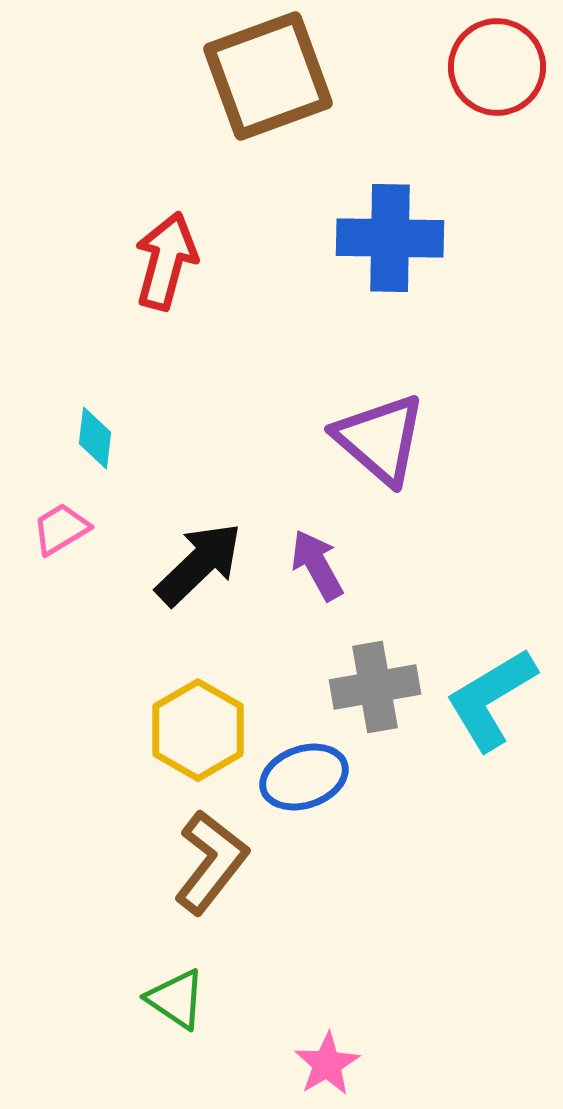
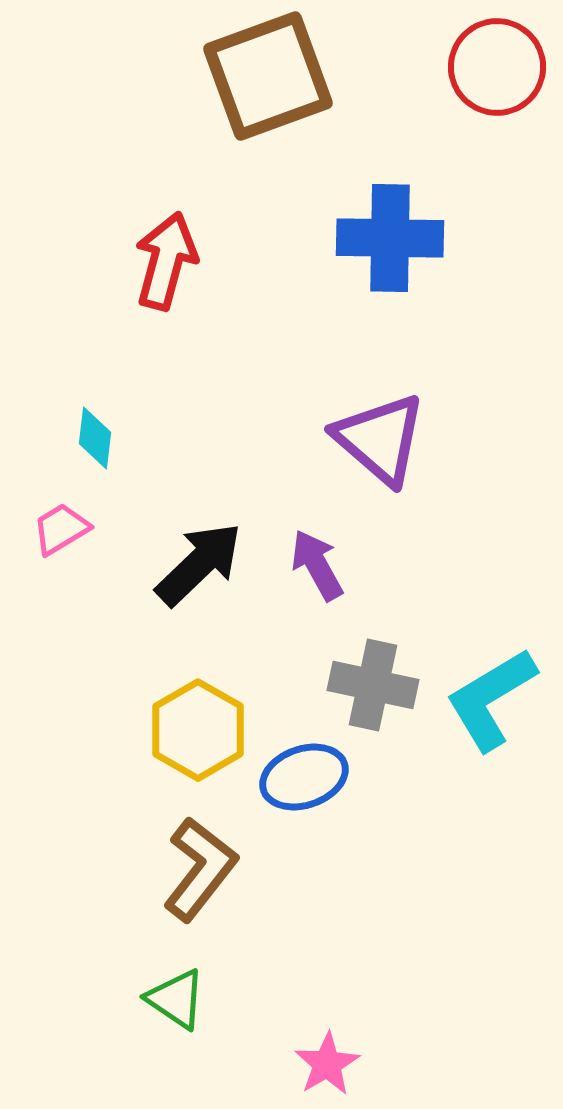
gray cross: moved 2 px left, 2 px up; rotated 22 degrees clockwise
brown L-shape: moved 11 px left, 7 px down
